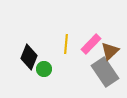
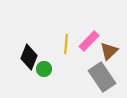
pink rectangle: moved 2 px left, 3 px up
brown triangle: moved 1 px left
gray rectangle: moved 3 px left, 5 px down
